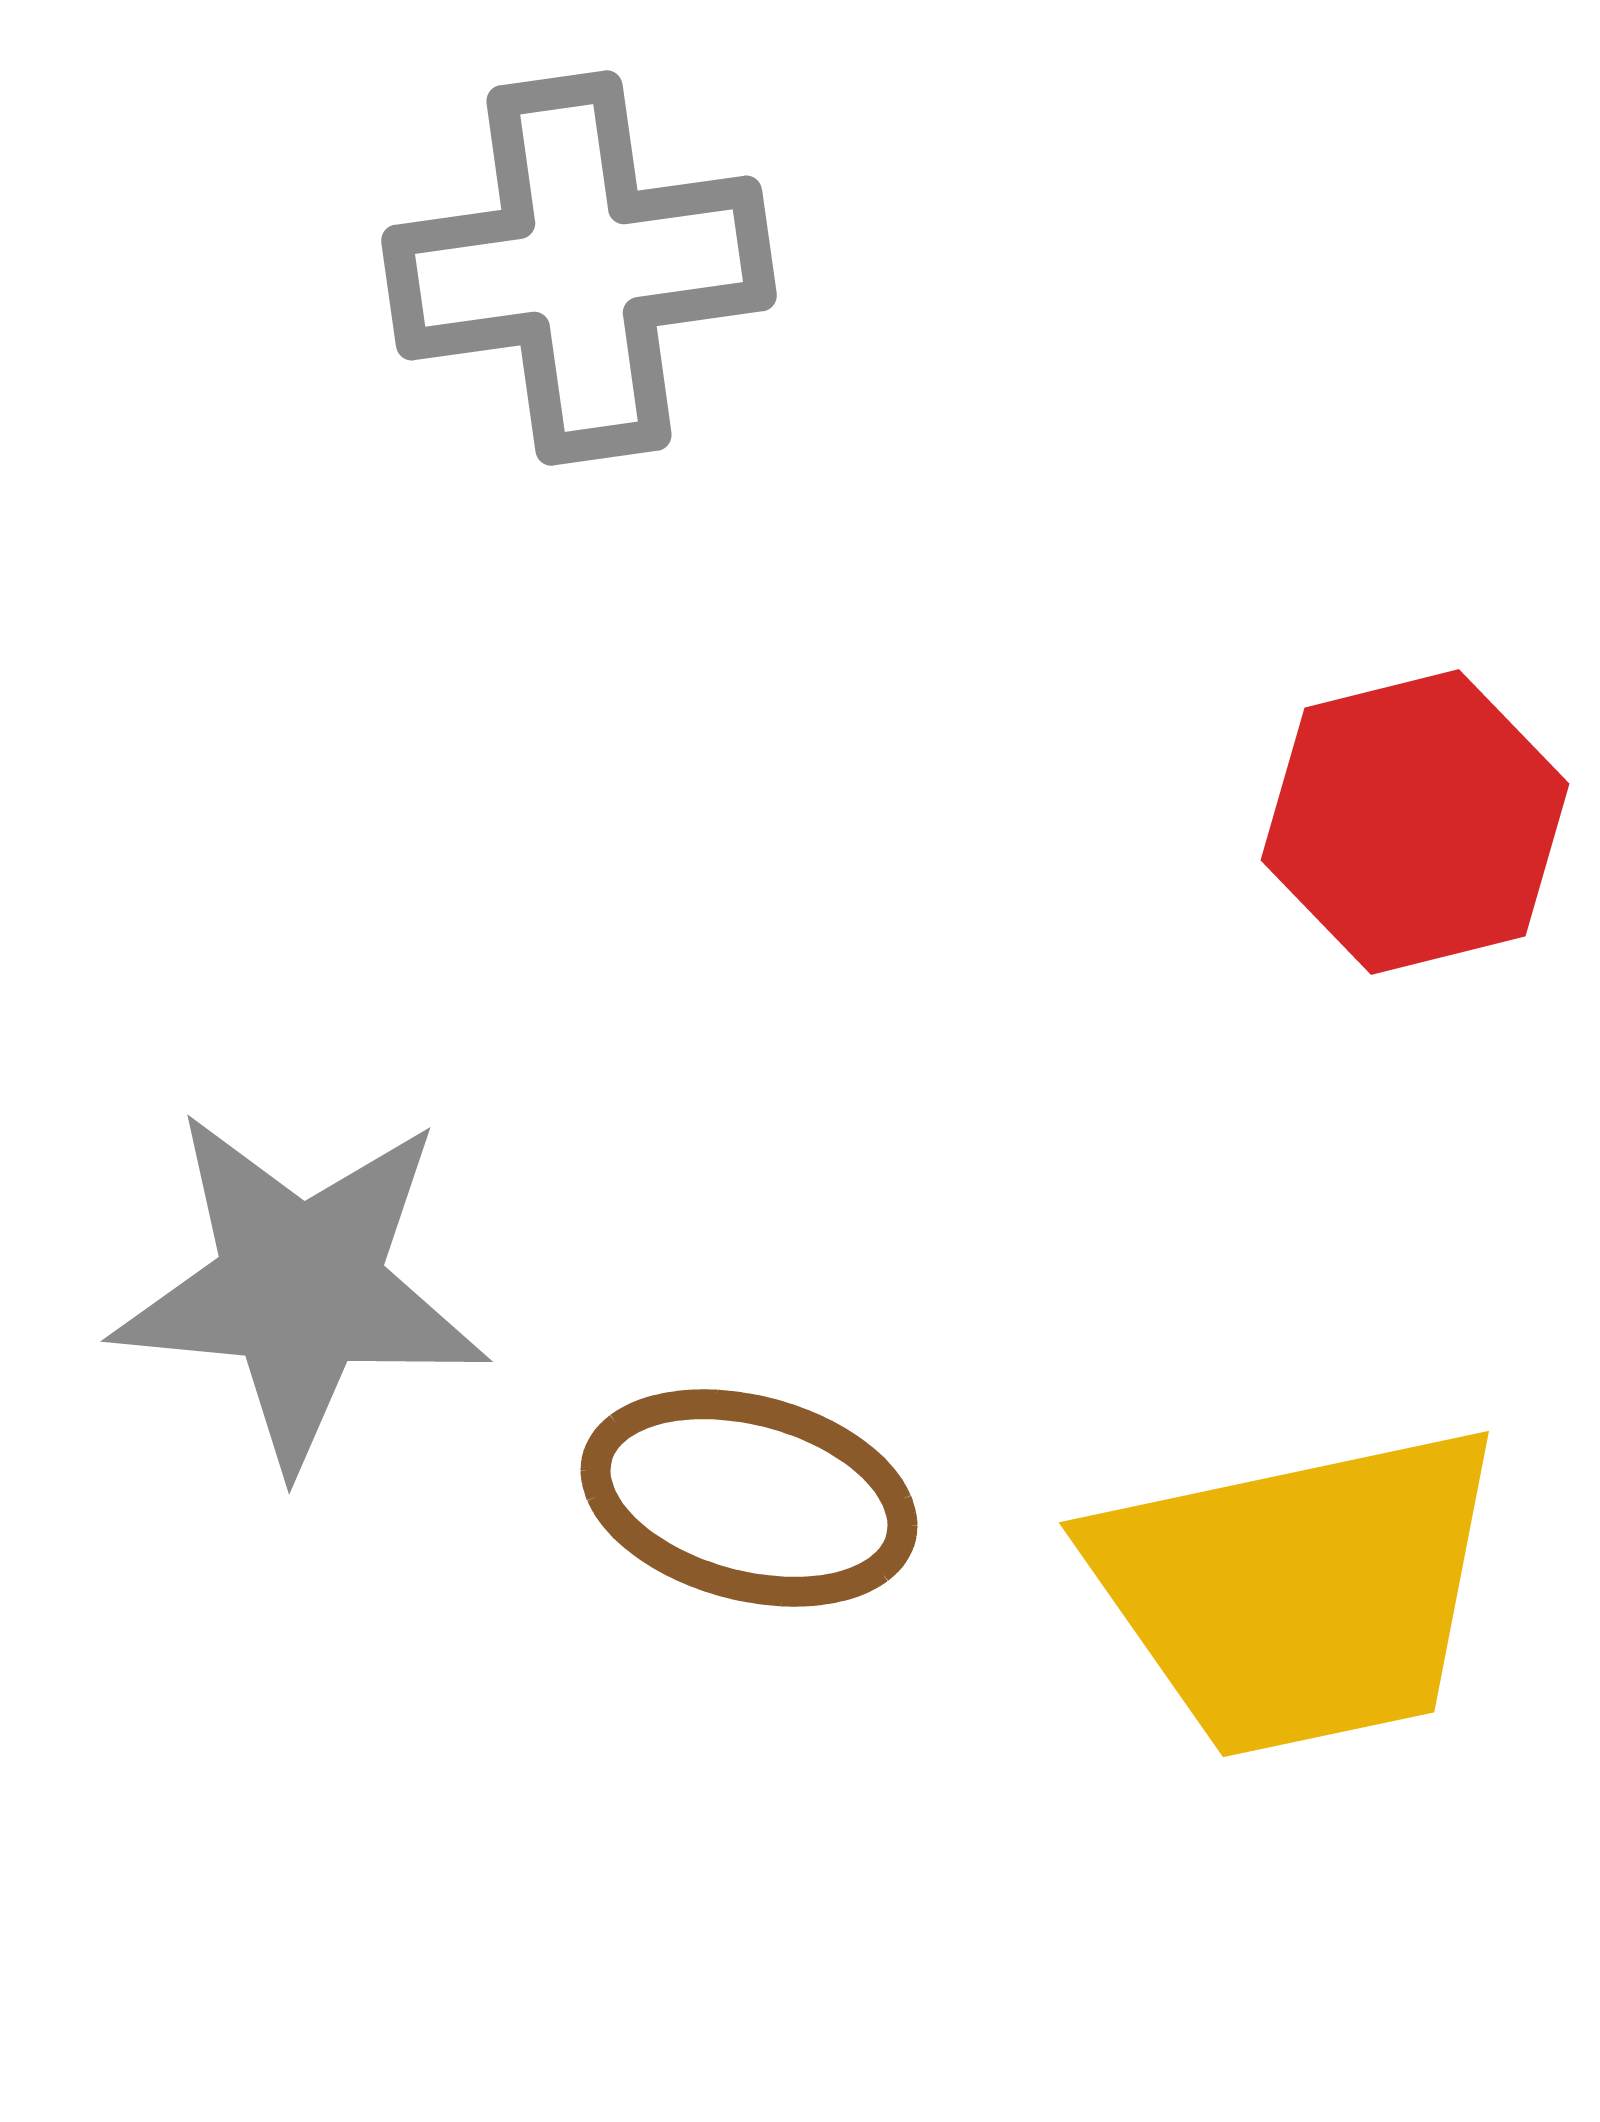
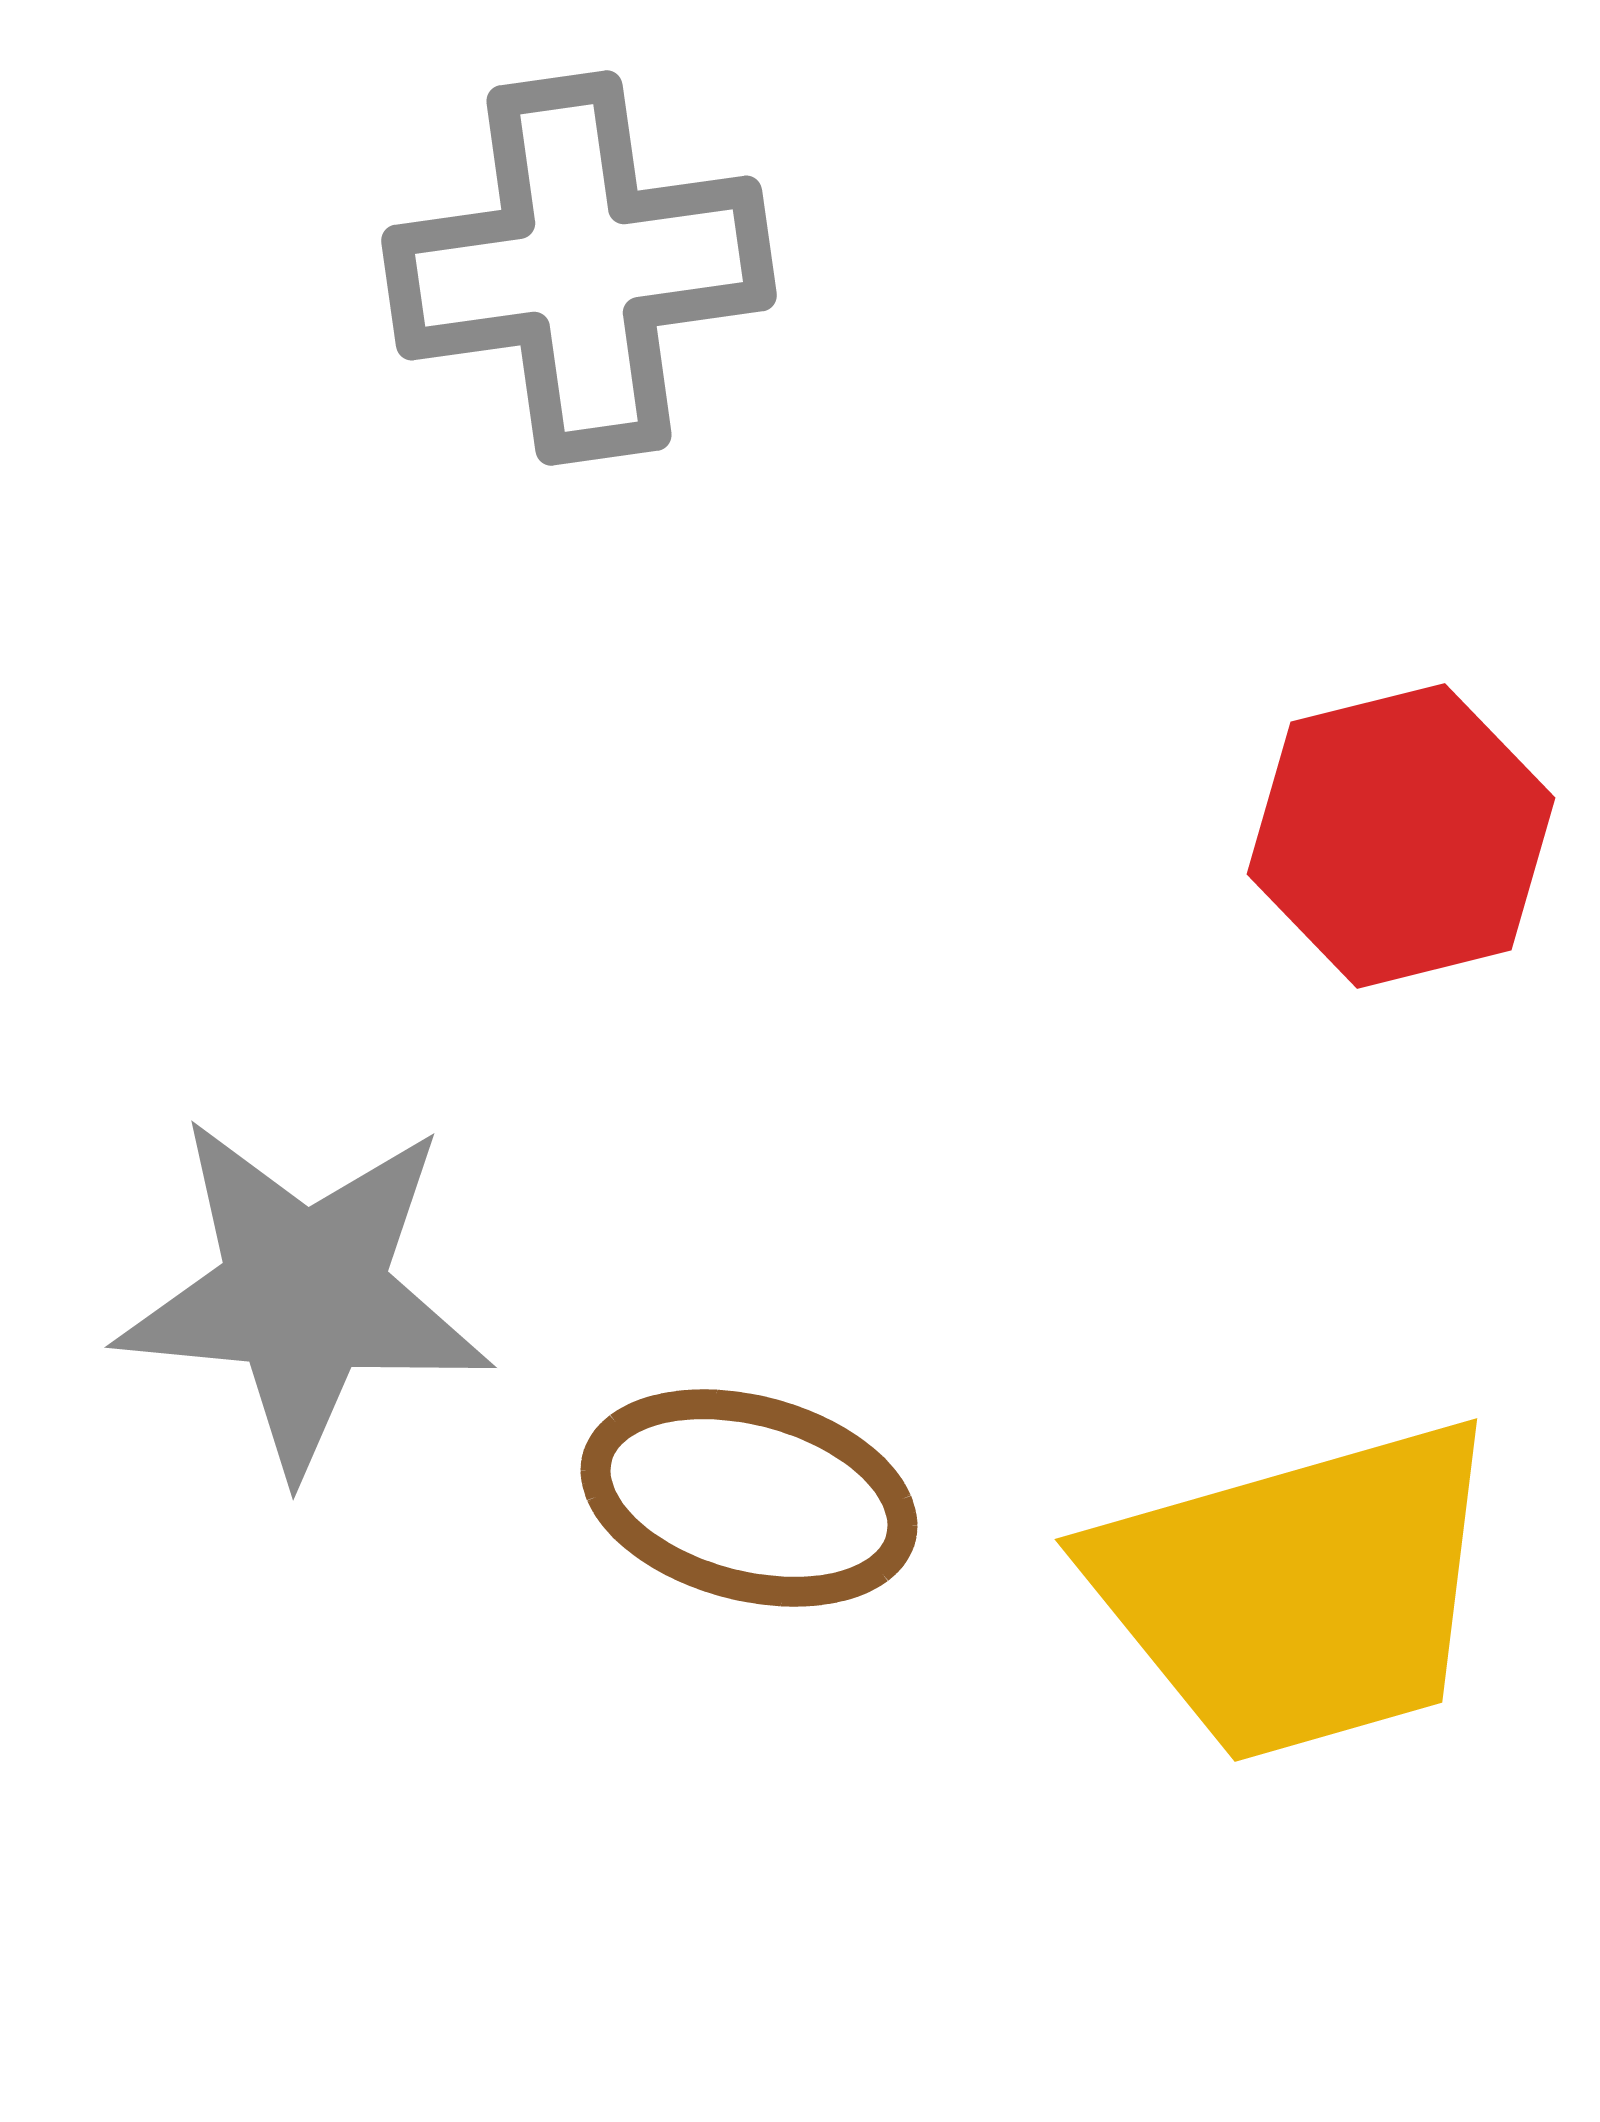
red hexagon: moved 14 px left, 14 px down
gray star: moved 4 px right, 6 px down
yellow trapezoid: rotated 4 degrees counterclockwise
